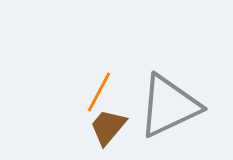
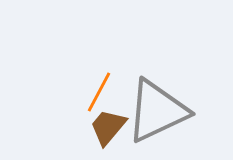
gray triangle: moved 12 px left, 5 px down
